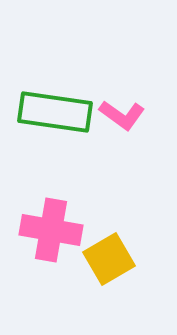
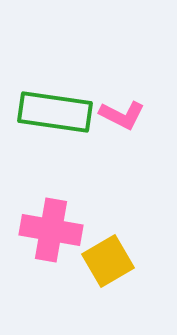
pink L-shape: rotated 9 degrees counterclockwise
yellow square: moved 1 px left, 2 px down
